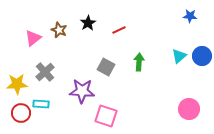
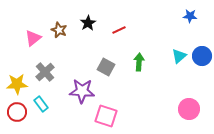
cyan rectangle: rotated 49 degrees clockwise
red circle: moved 4 px left, 1 px up
